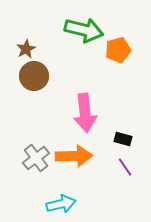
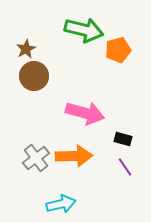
pink arrow: rotated 69 degrees counterclockwise
